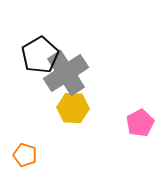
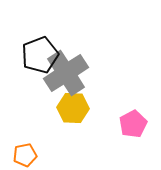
black pentagon: rotated 9 degrees clockwise
pink pentagon: moved 7 px left, 1 px down
orange pentagon: rotated 30 degrees counterclockwise
